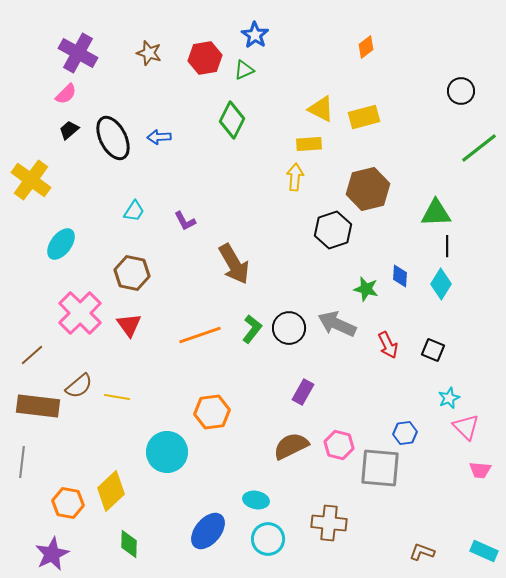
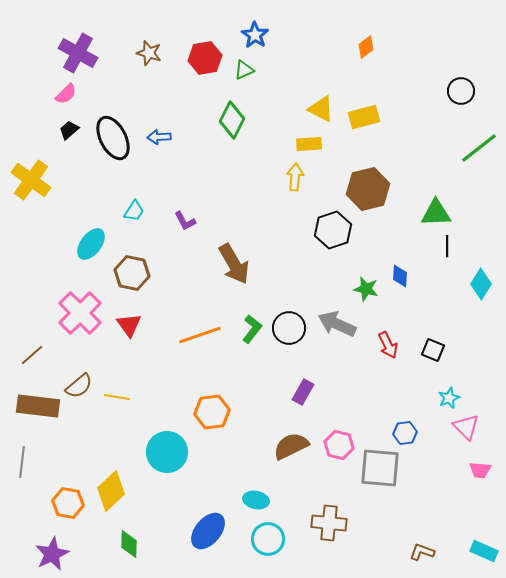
cyan ellipse at (61, 244): moved 30 px right
cyan diamond at (441, 284): moved 40 px right
